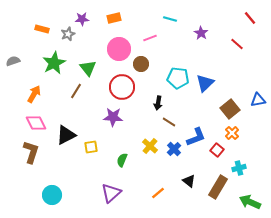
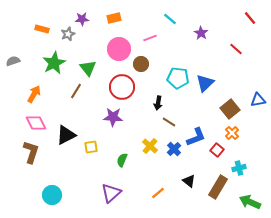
cyan line at (170, 19): rotated 24 degrees clockwise
red line at (237, 44): moved 1 px left, 5 px down
